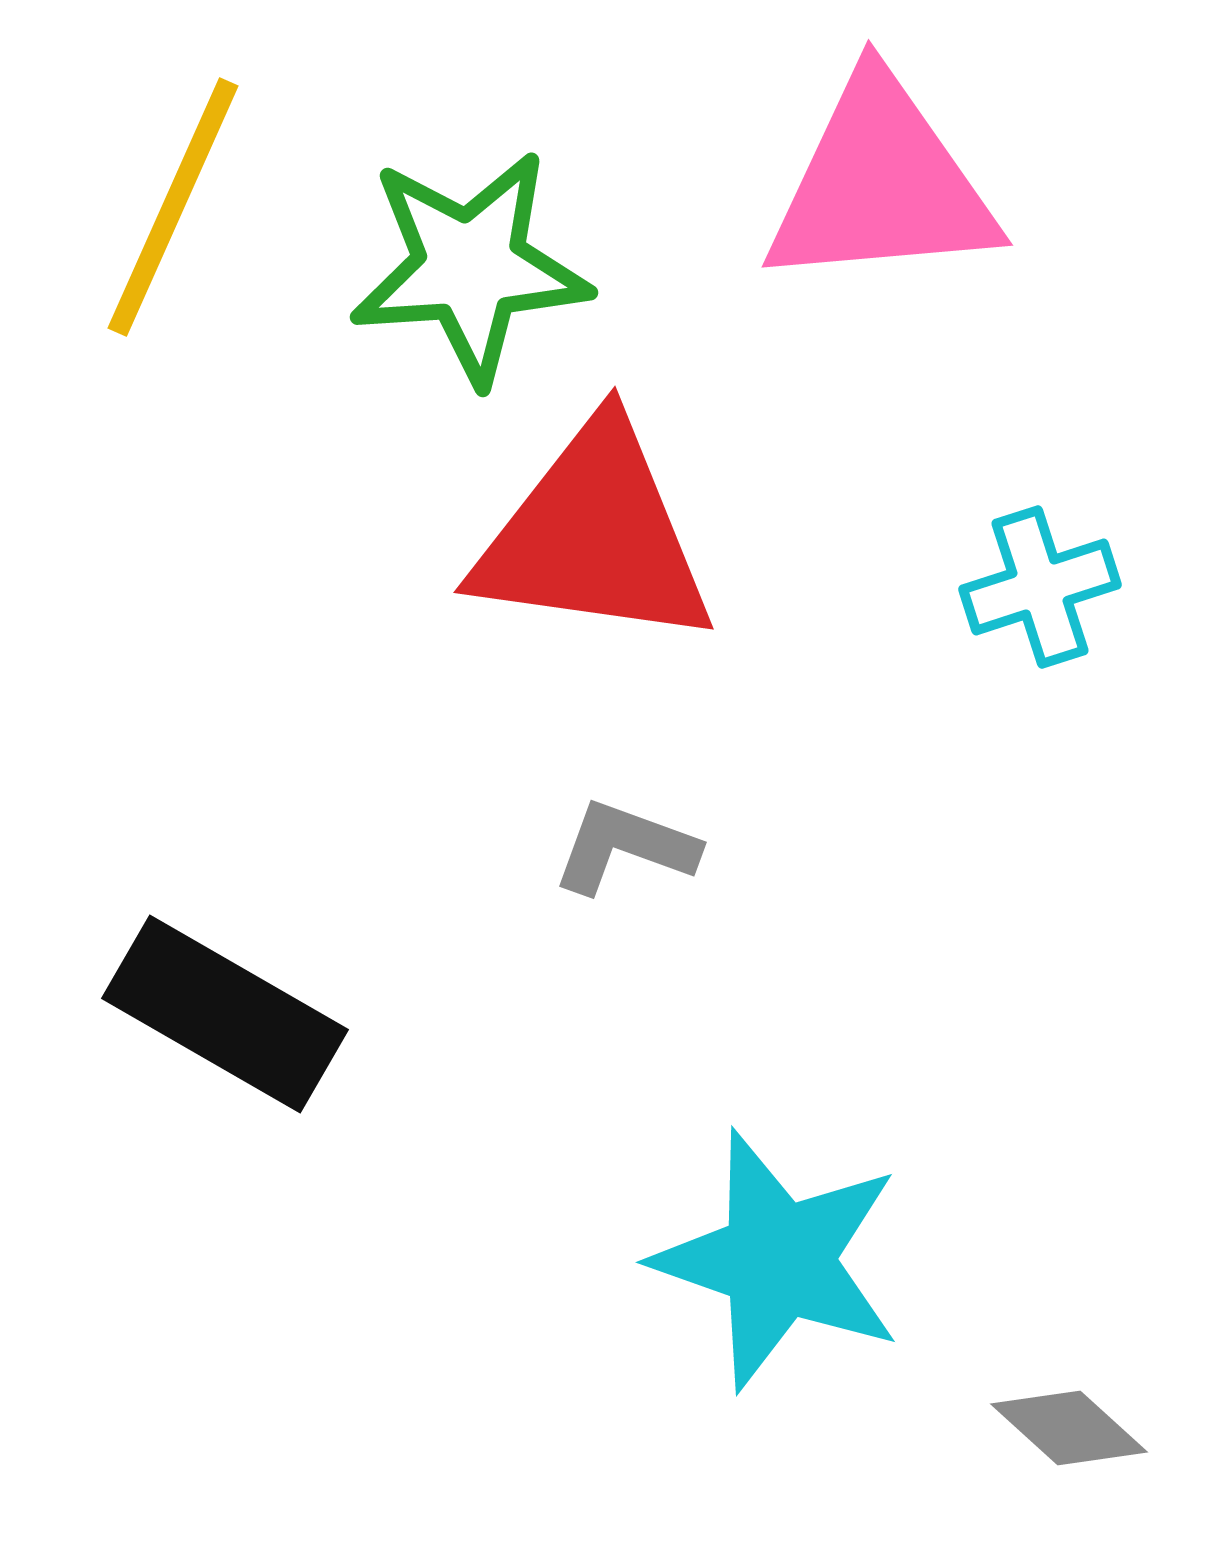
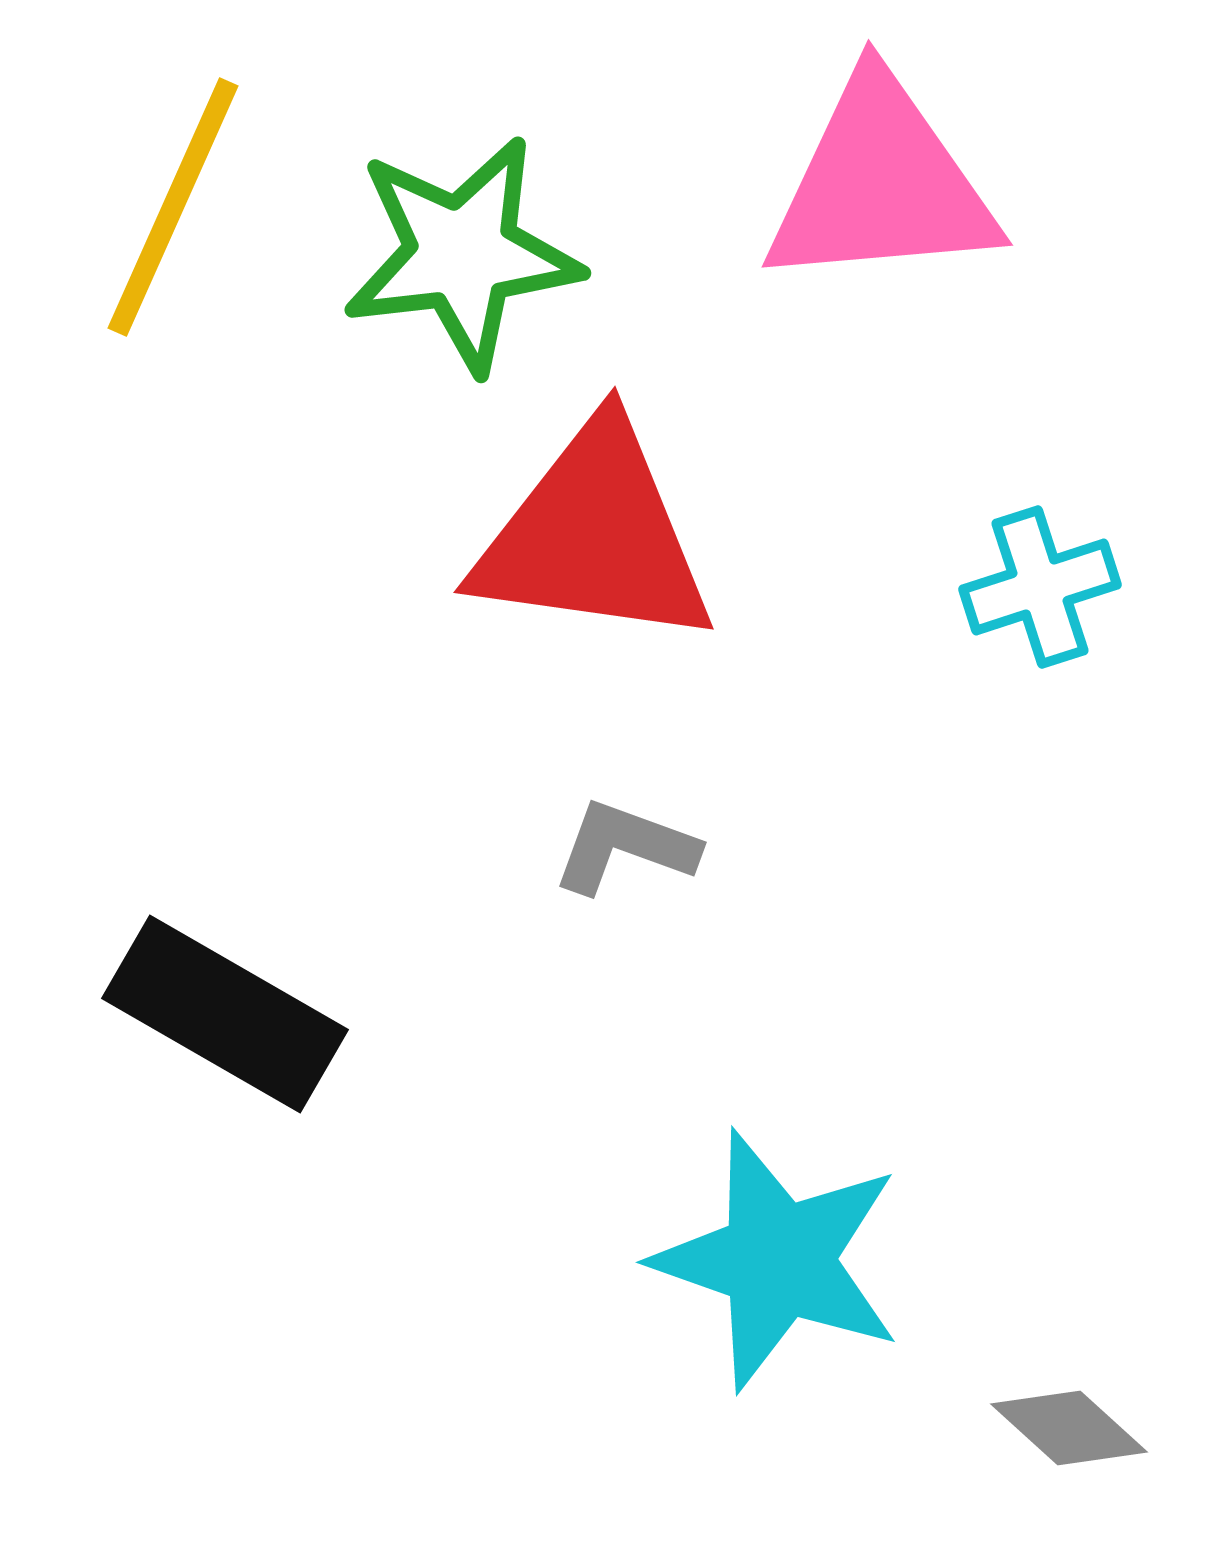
green star: moved 8 px left, 13 px up; rotated 3 degrees counterclockwise
